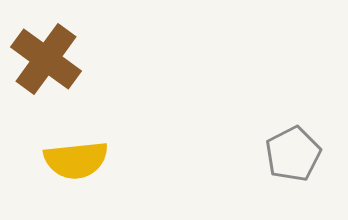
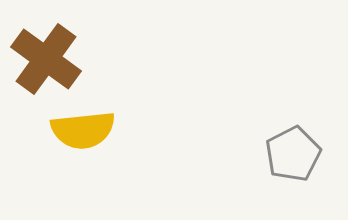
yellow semicircle: moved 7 px right, 30 px up
